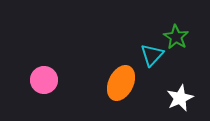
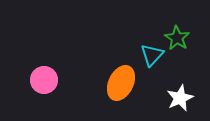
green star: moved 1 px right, 1 px down
